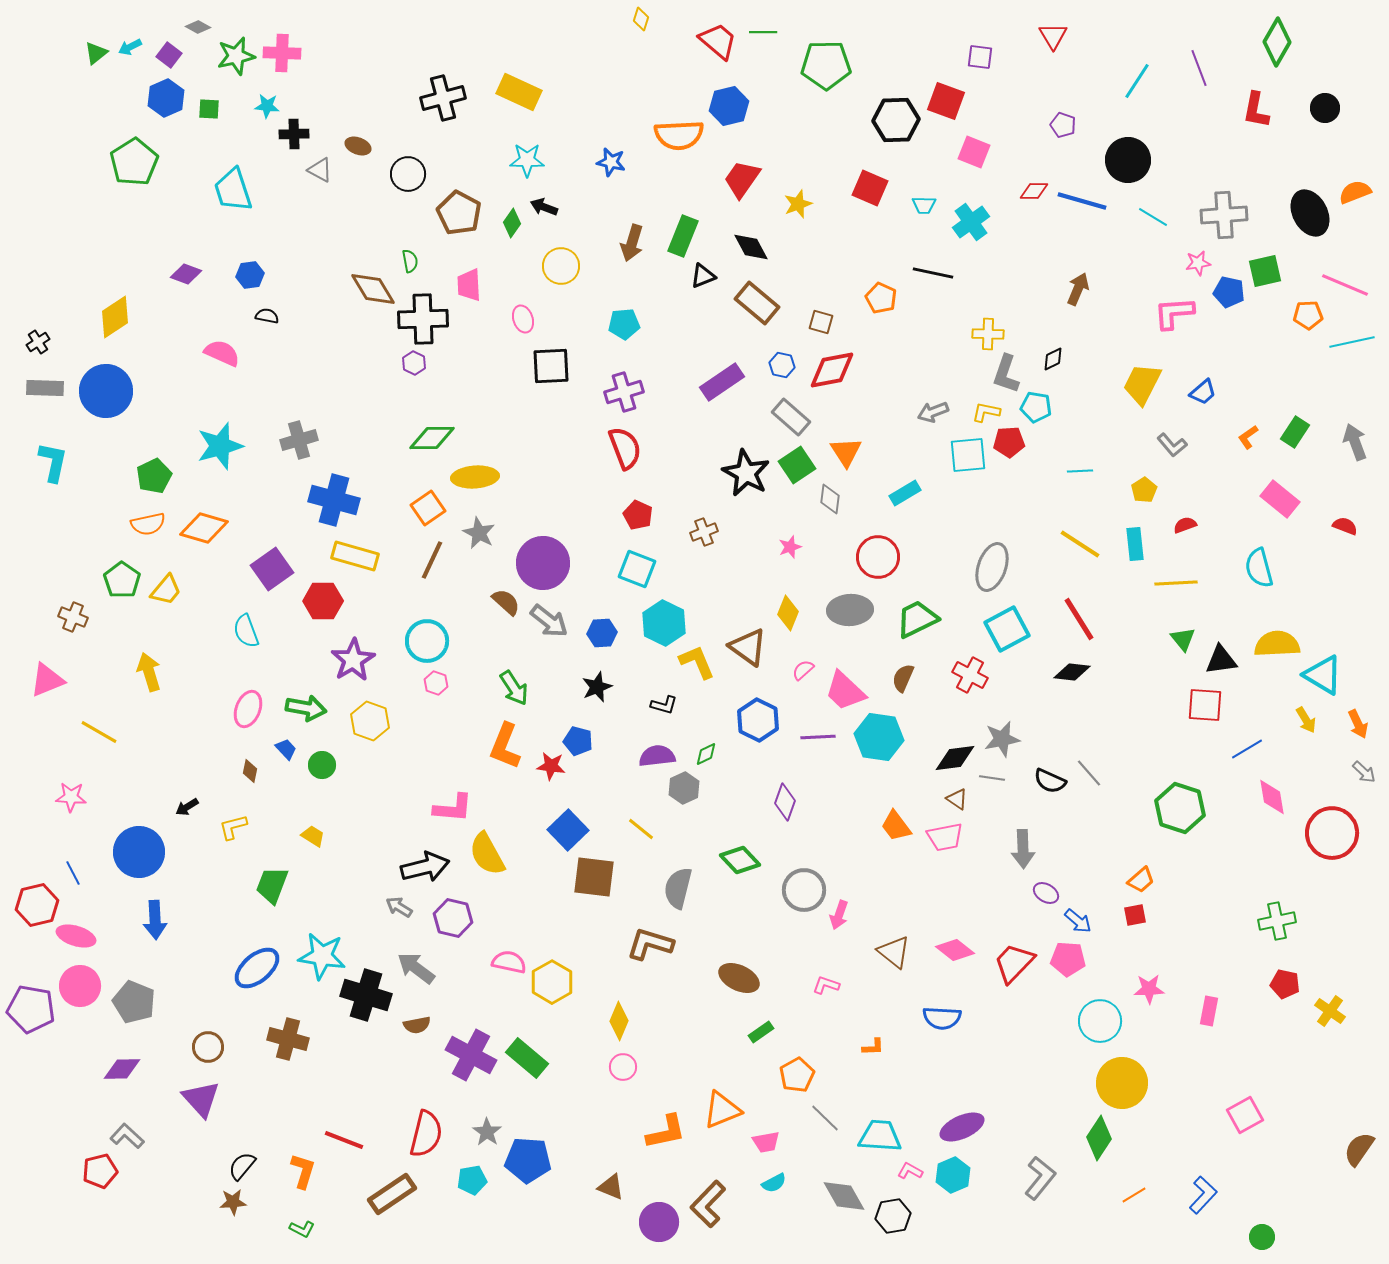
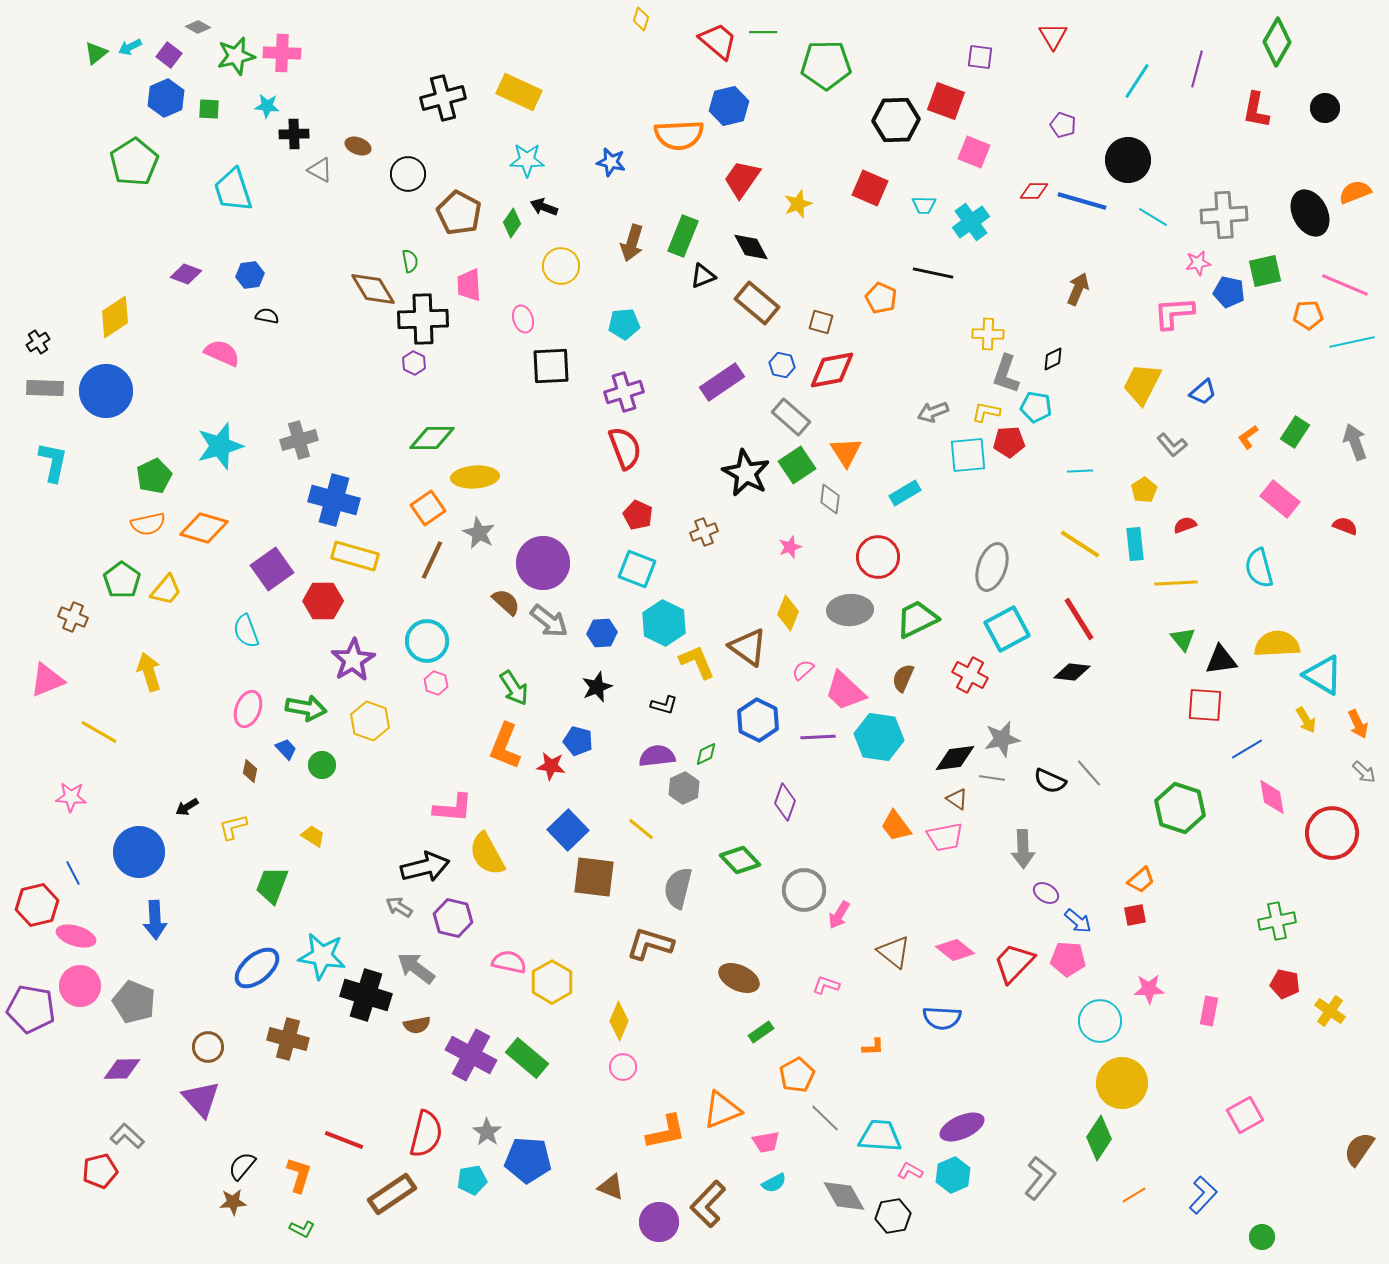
purple line at (1199, 68): moved 2 px left, 1 px down; rotated 36 degrees clockwise
pink arrow at (839, 915): rotated 12 degrees clockwise
orange L-shape at (303, 1171): moved 4 px left, 4 px down
